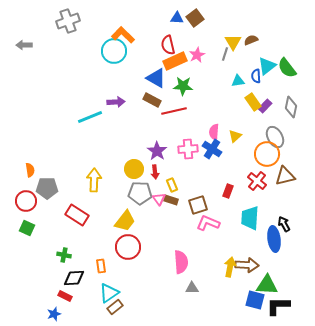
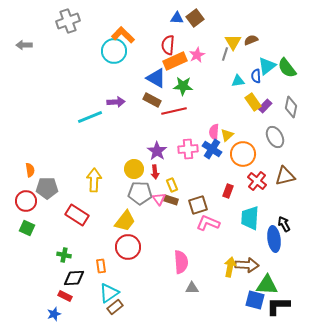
red semicircle at (168, 45): rotated 18 degrees clockwise
yellow triangle at (235, 136): moved 8 px left, 1 px up
orange circle at (267, 154): moved 24 px left
